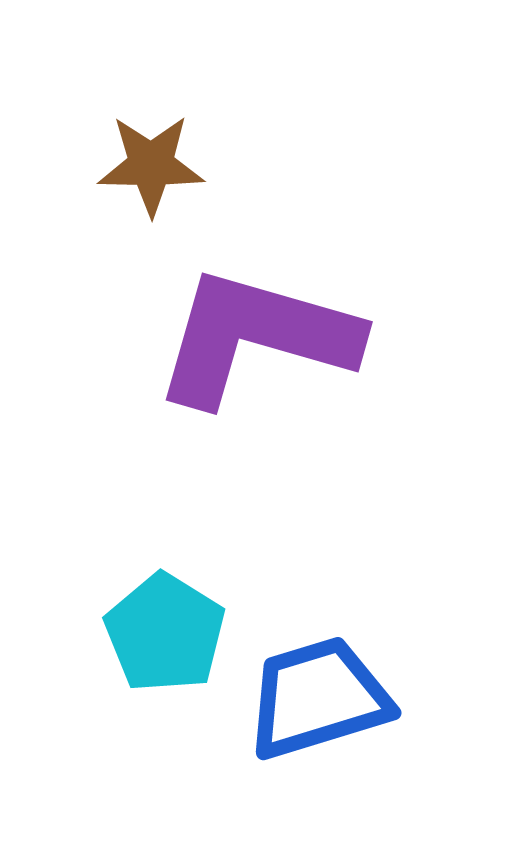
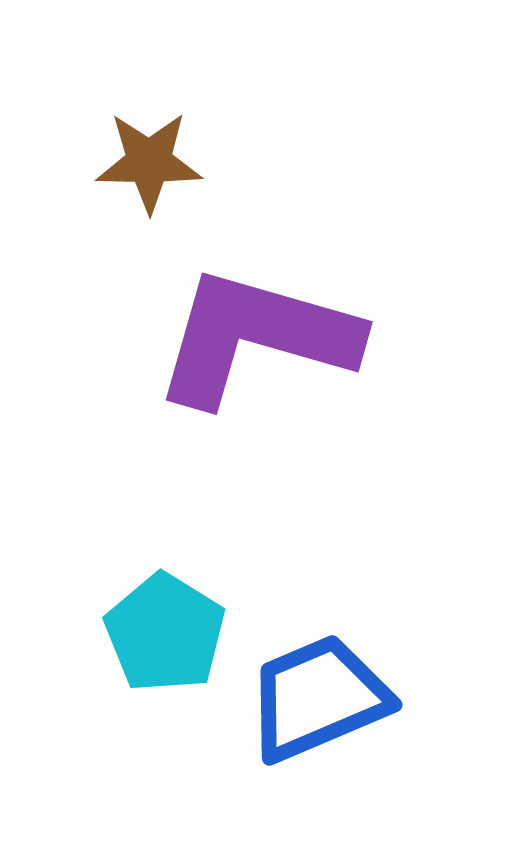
brown star: moved 2 px left, 3 px up
blue trapezoid: rotated 6 degrees counterclockwise
